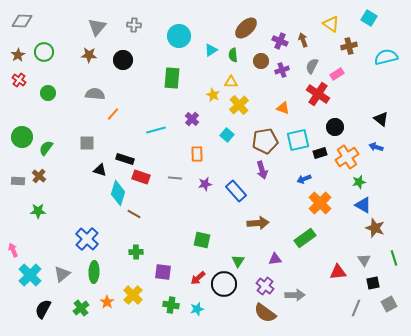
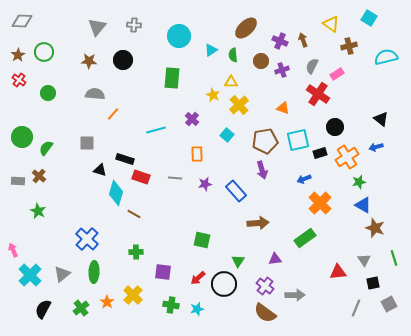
brown star at (89, 55): moved 6 px down
blue arrow at (376, 147): rotated 32 degrees counterclockwise
cyan diamond at (118, 193): moved 2 px left
green star at (38, 211): rotated 28 degrees clockwise
